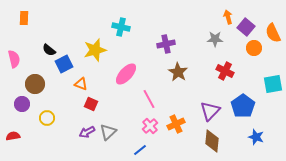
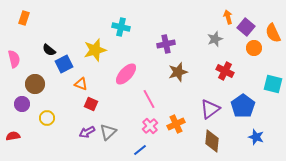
orange rectangle: rotated 16 degrees clockwise
gray star: rotated 21 degrees counterclockwise
brown star: rotated 24 degrees clockwise
cyan square: rotated 24 degrees clockwise
purple triangle: moved 2 px up; rotated 10 degrees clockwise
